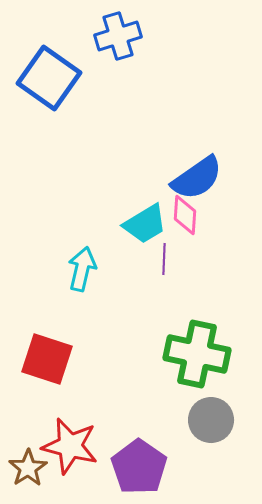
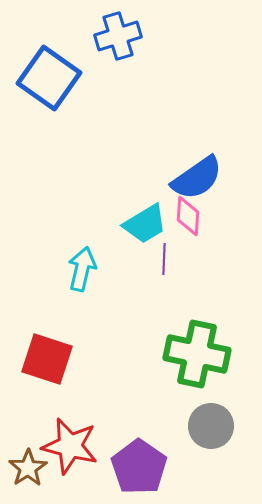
pink diamond: moved 3 px right, 1 px down
gray circle: moved 6 px down
